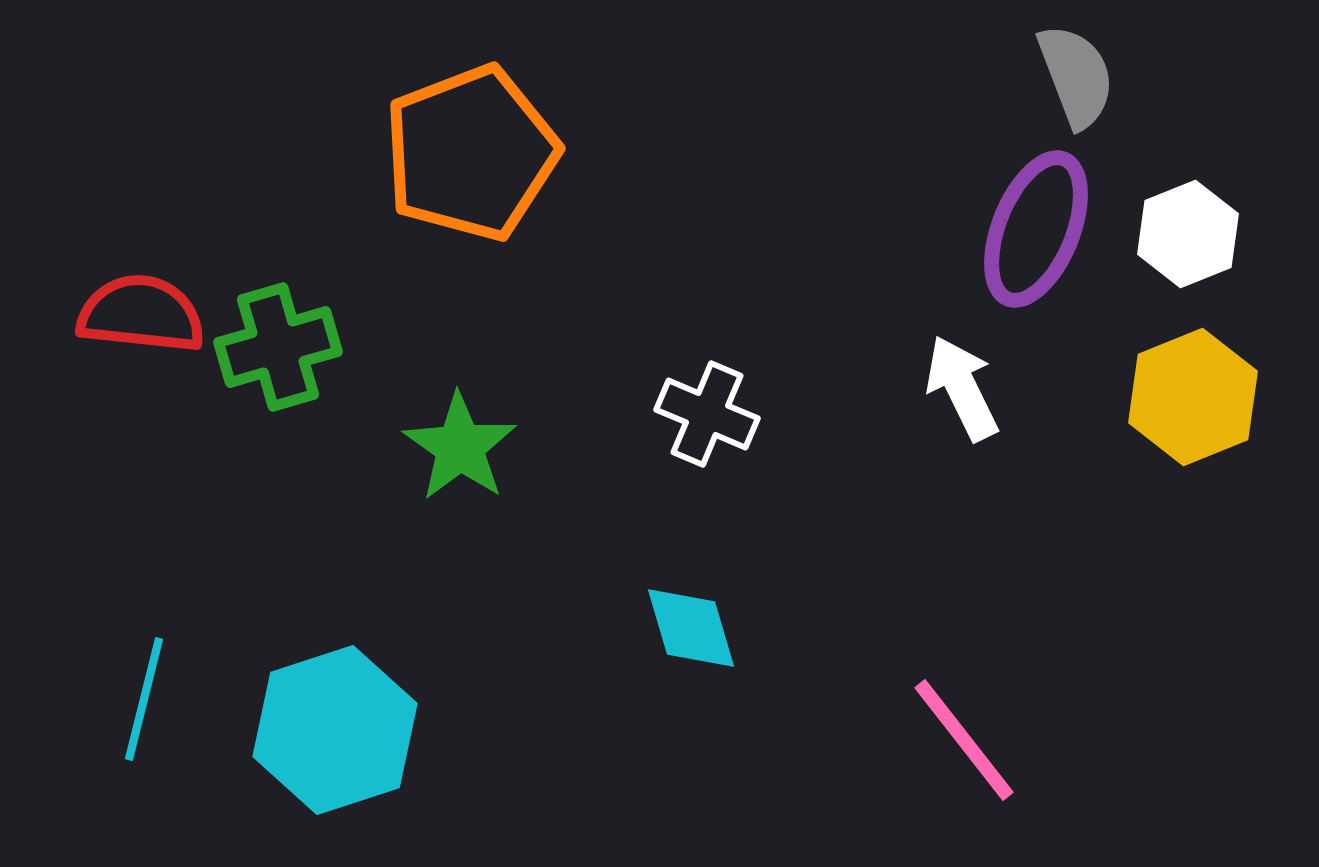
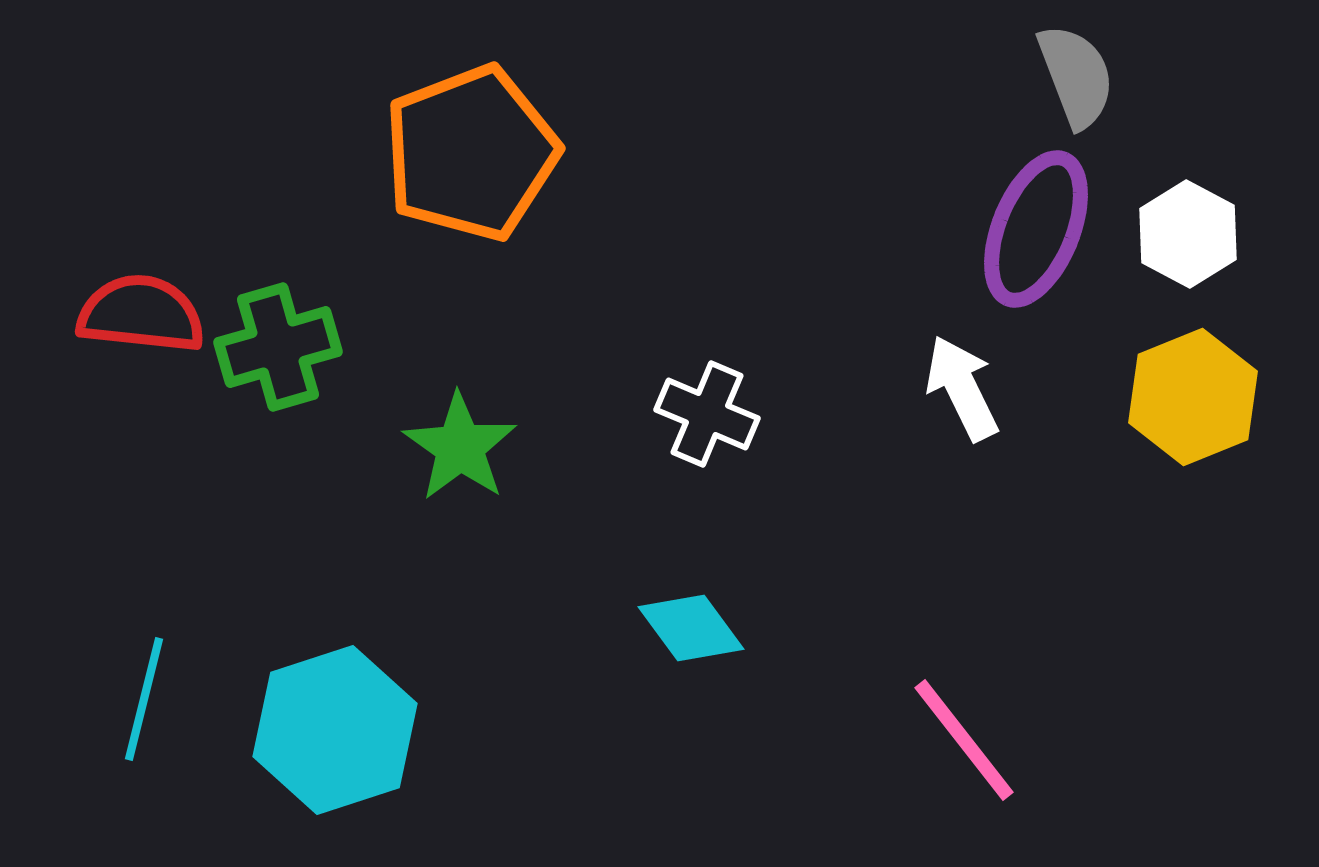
white hexagon: rotated 10 degrees counterclockwise
cyan diamond: rotated 20 degrees counterclockwise
